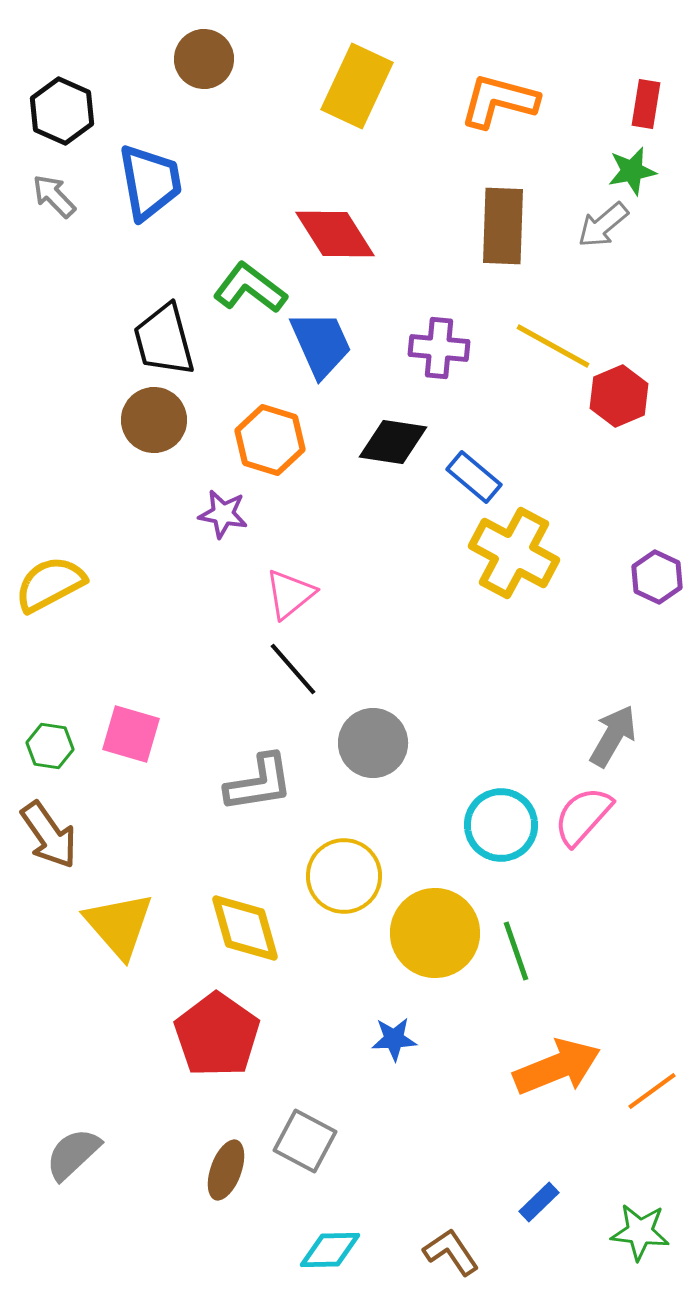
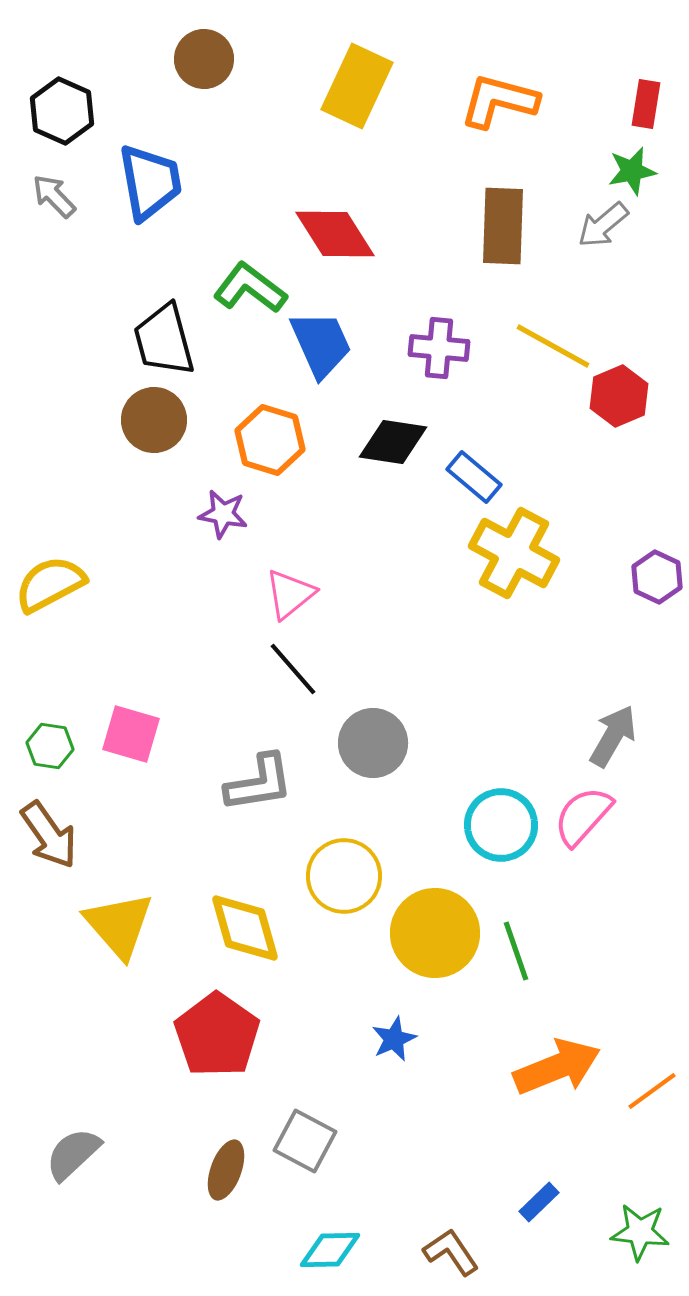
blue star at (394, 1039): rotated 21 degrees counterclockwise
